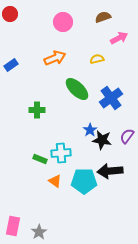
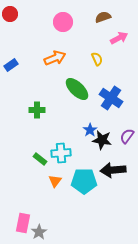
yellow semicircle: rotated 80 degrees clockwise
blue cross: rotated 20 degrees counterclockwise
green rectangle: rotated 16 degrees clockwise
black arrow: moved 3 px right, 1 px up
orange triangle: rotated 32 degrees clockwise
pink rectangle: moved 10 px right, 3 px up
